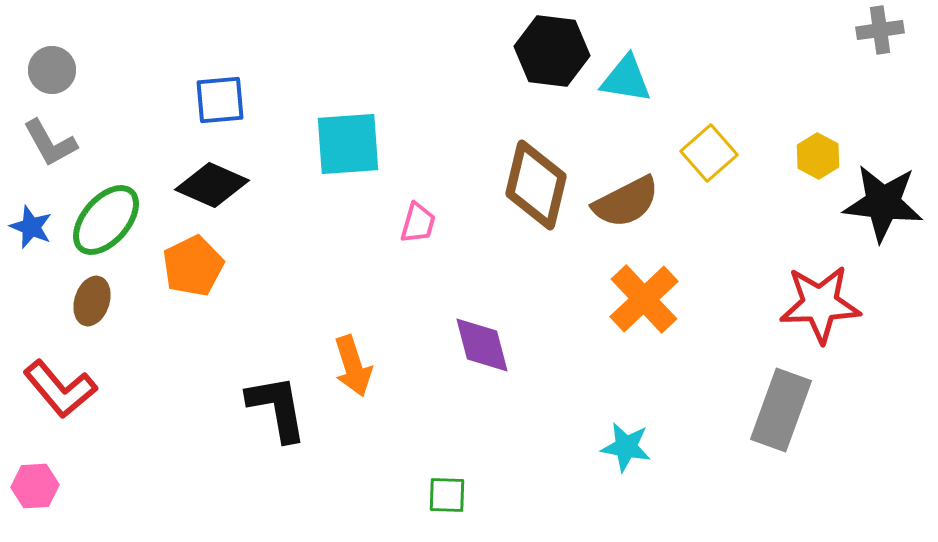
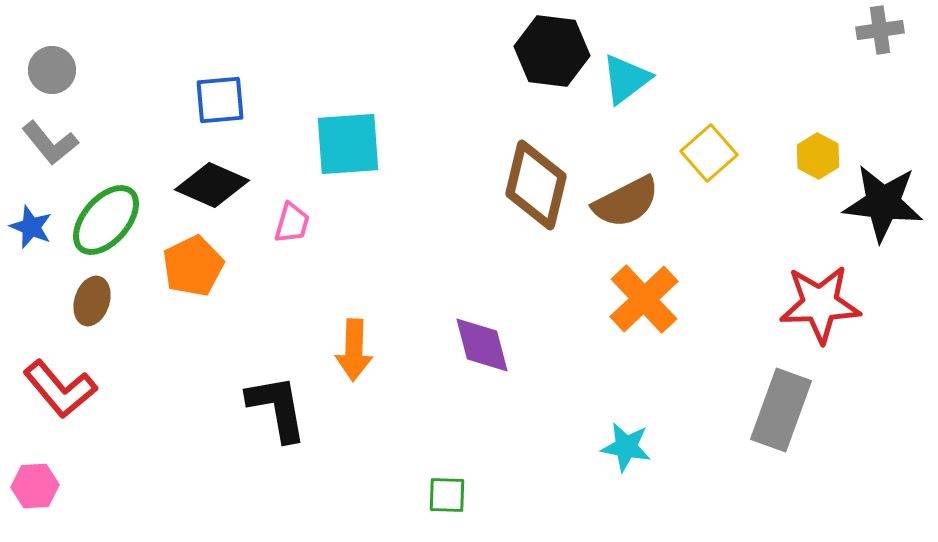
cyan triangle: rotated 46 degrees counterclockwise
gray L-shape: rotated 10 degrees counterclockwise
pink trapezoid: moved 126 px left
orange arrow: moved 1 px right, 16 px up; rotated 20 degrees clockwise
